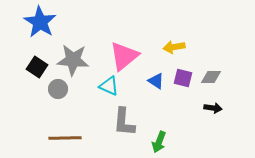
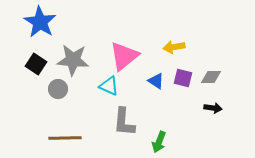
black square: moved 1 px left, 3 px up
